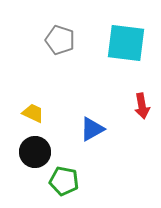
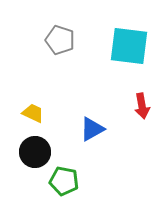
cyan square: moved 3 px right, 3 px down
